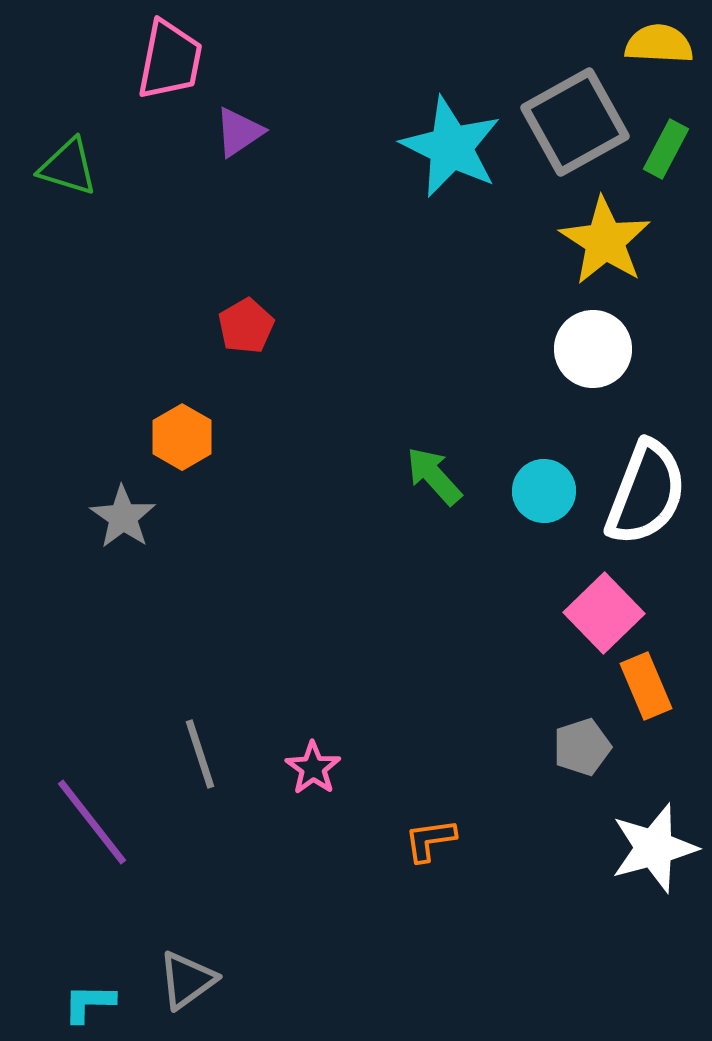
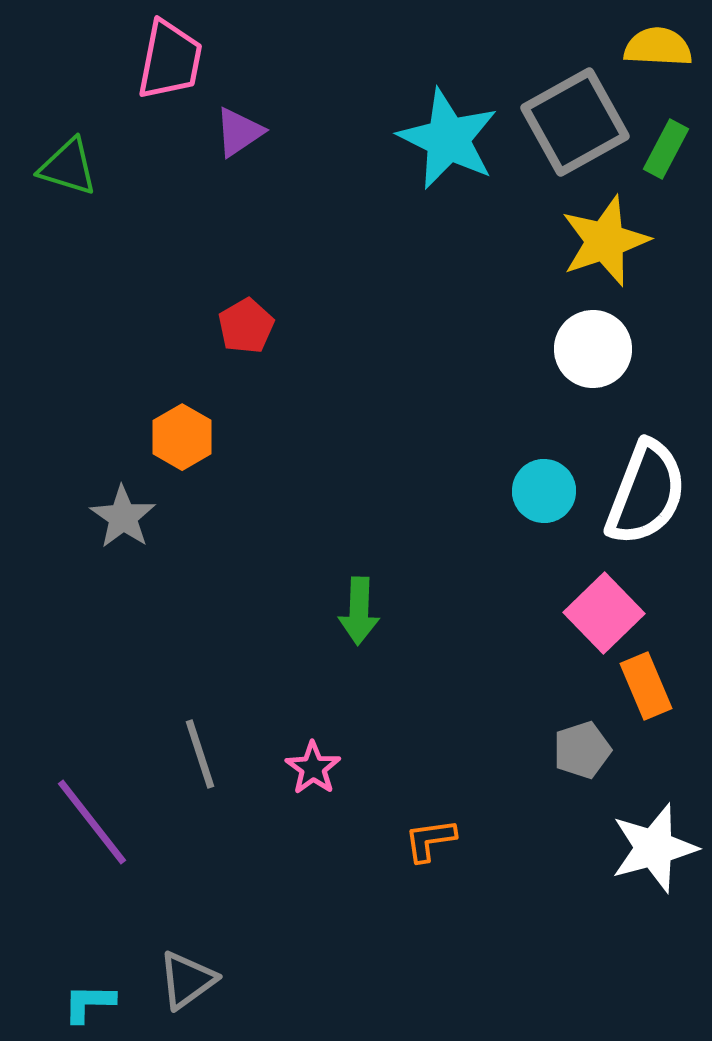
yellow semicircle: moved 1 px left, 3 px down
cyan star: moved 3 px left, 8 px up
yellow star: rotated 20 degrees clockwise
green arrow: moved 75 px left, 135 px down; rotated 136 degrees counterclockwise
gray pentagon: moved 3 px down
